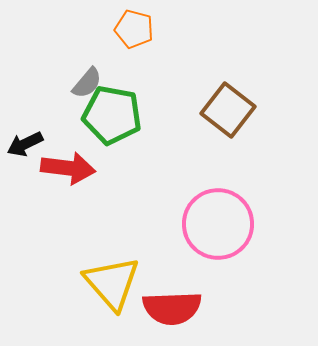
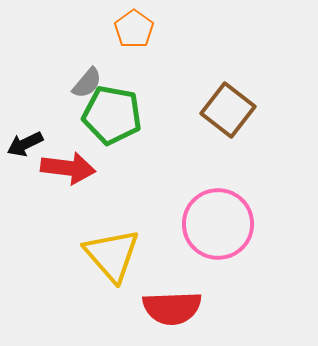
orange pentagon: rotated 21 degrees clockwise
yellow triangle: moved 28 px up
